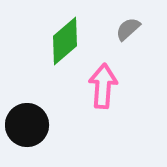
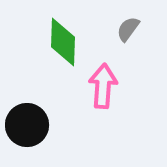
gray semicircle: rotated 12 degrees counterclockwise
green diamond: moved 2 px left, 1 px down; rotated 48 degrees counterclockwise
